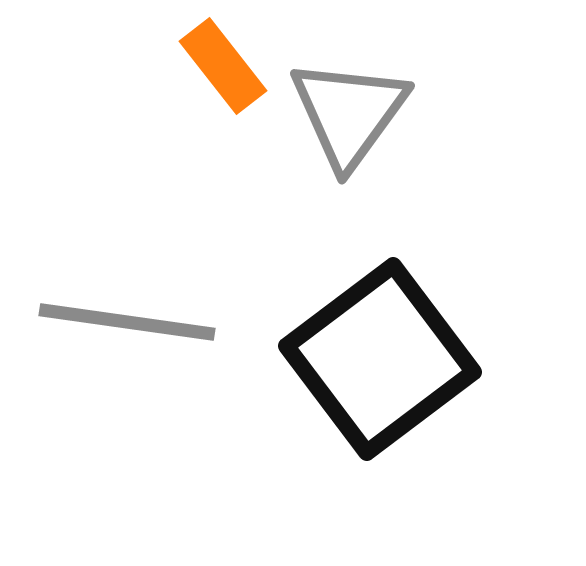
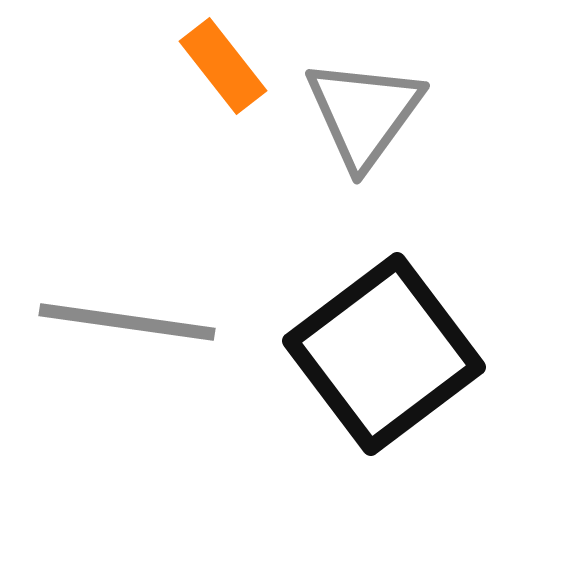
gray triangle: moved 15 px right
black square: moved 4 px right, 5 px up
